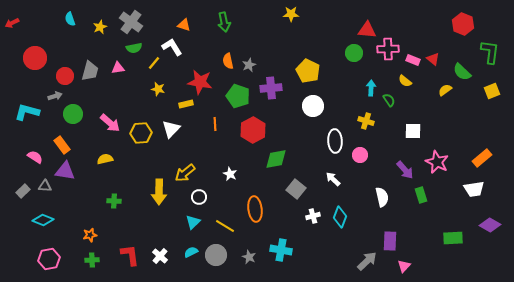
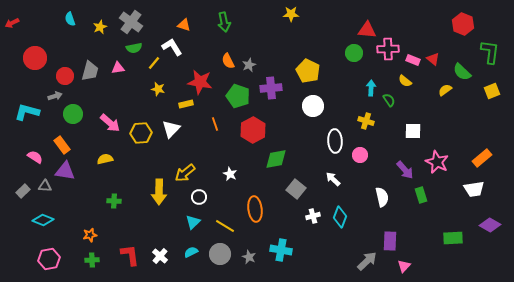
orange semicircle at (228, 61): rotated 14 degrees counterclockwise
orange line at (215, 124): rotated 16 degrees counterclockwise
gray circle at (216, 255): moved 4 px right, 1 px up
